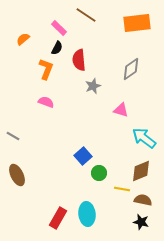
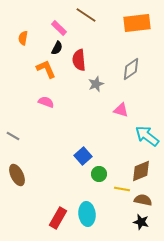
orange semicircle: moved 1 px up; rotated 40 degrees counterclockwise
orange L-shape: rotated 45 degrees counterclockwise
gray star: moved 3 px right, 2 px up
cyan arrow: moved 3 px right, 2 px up
green circle: moved 1 px down
